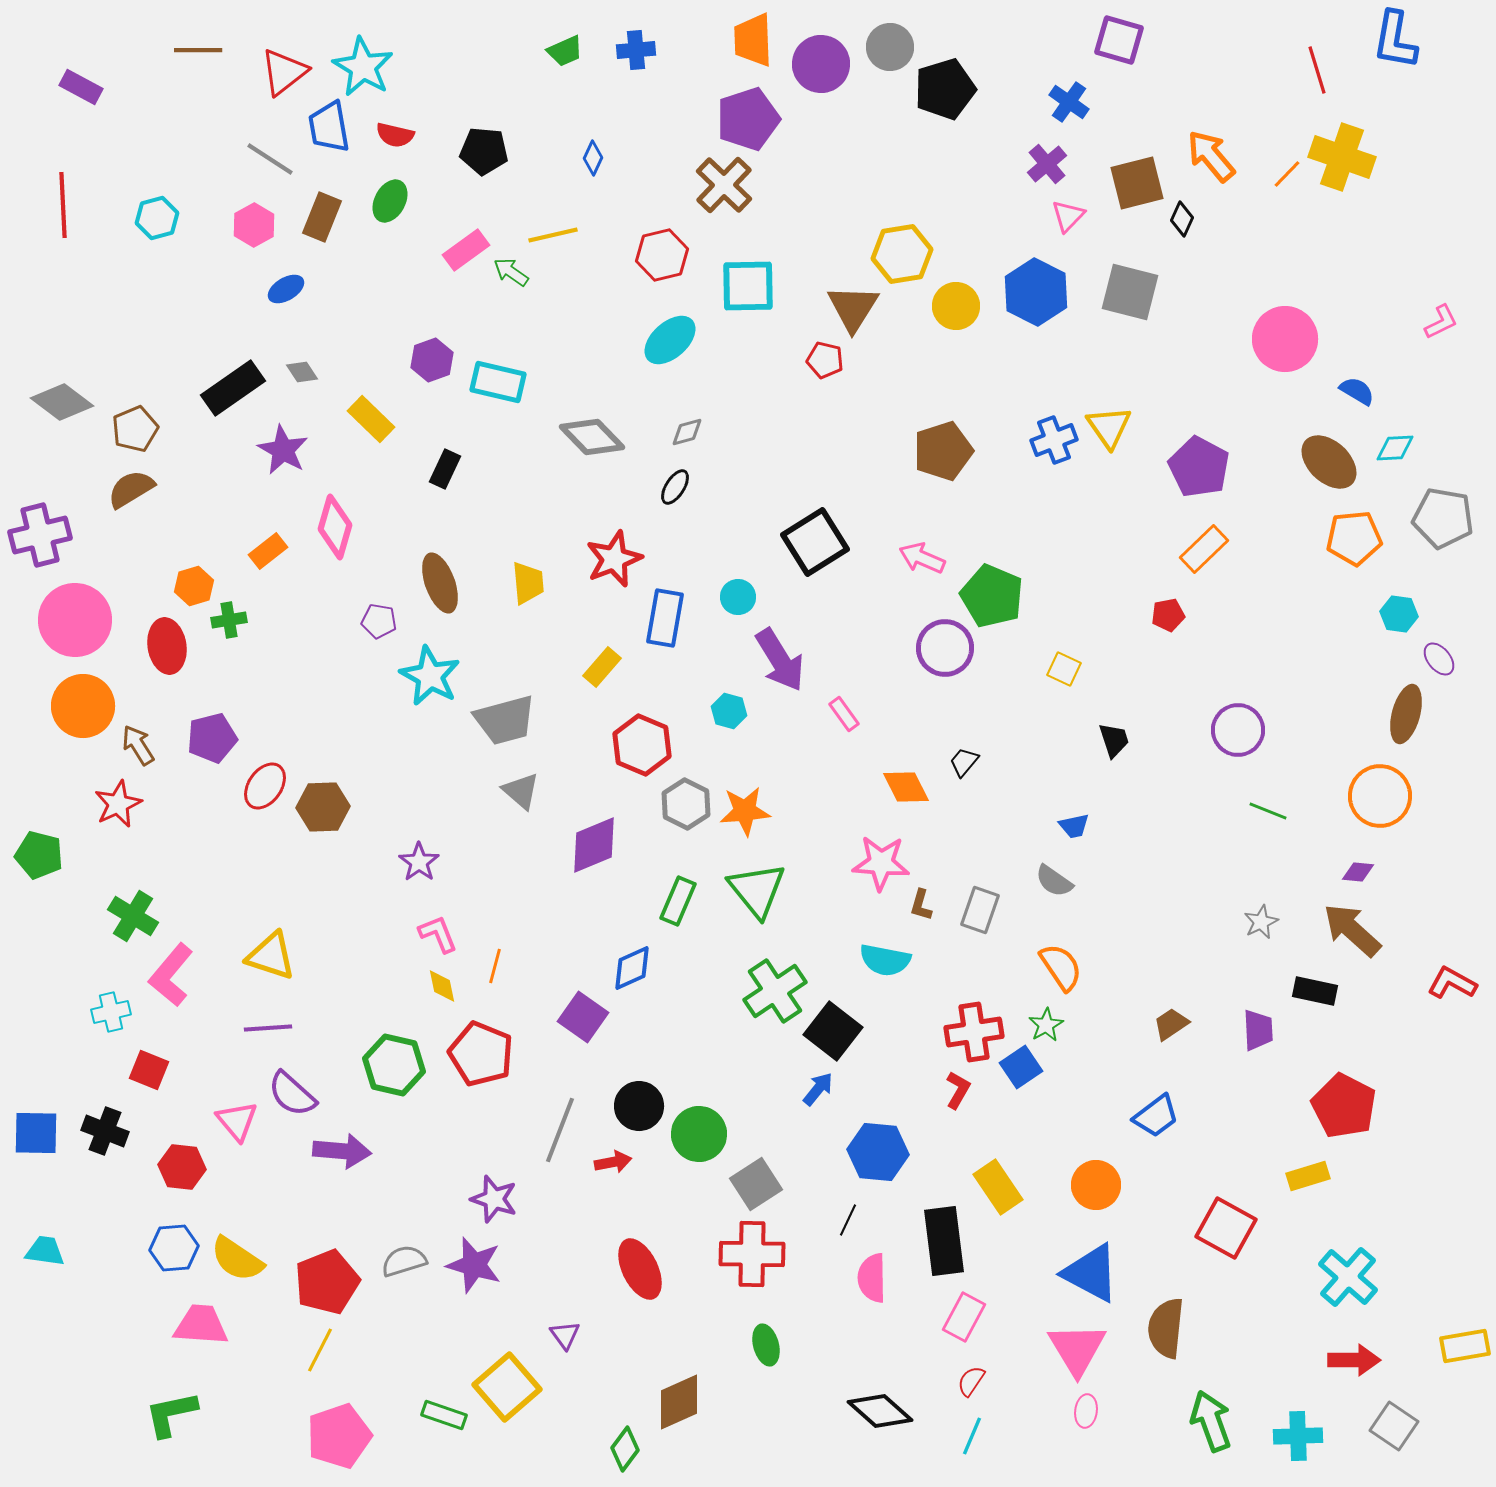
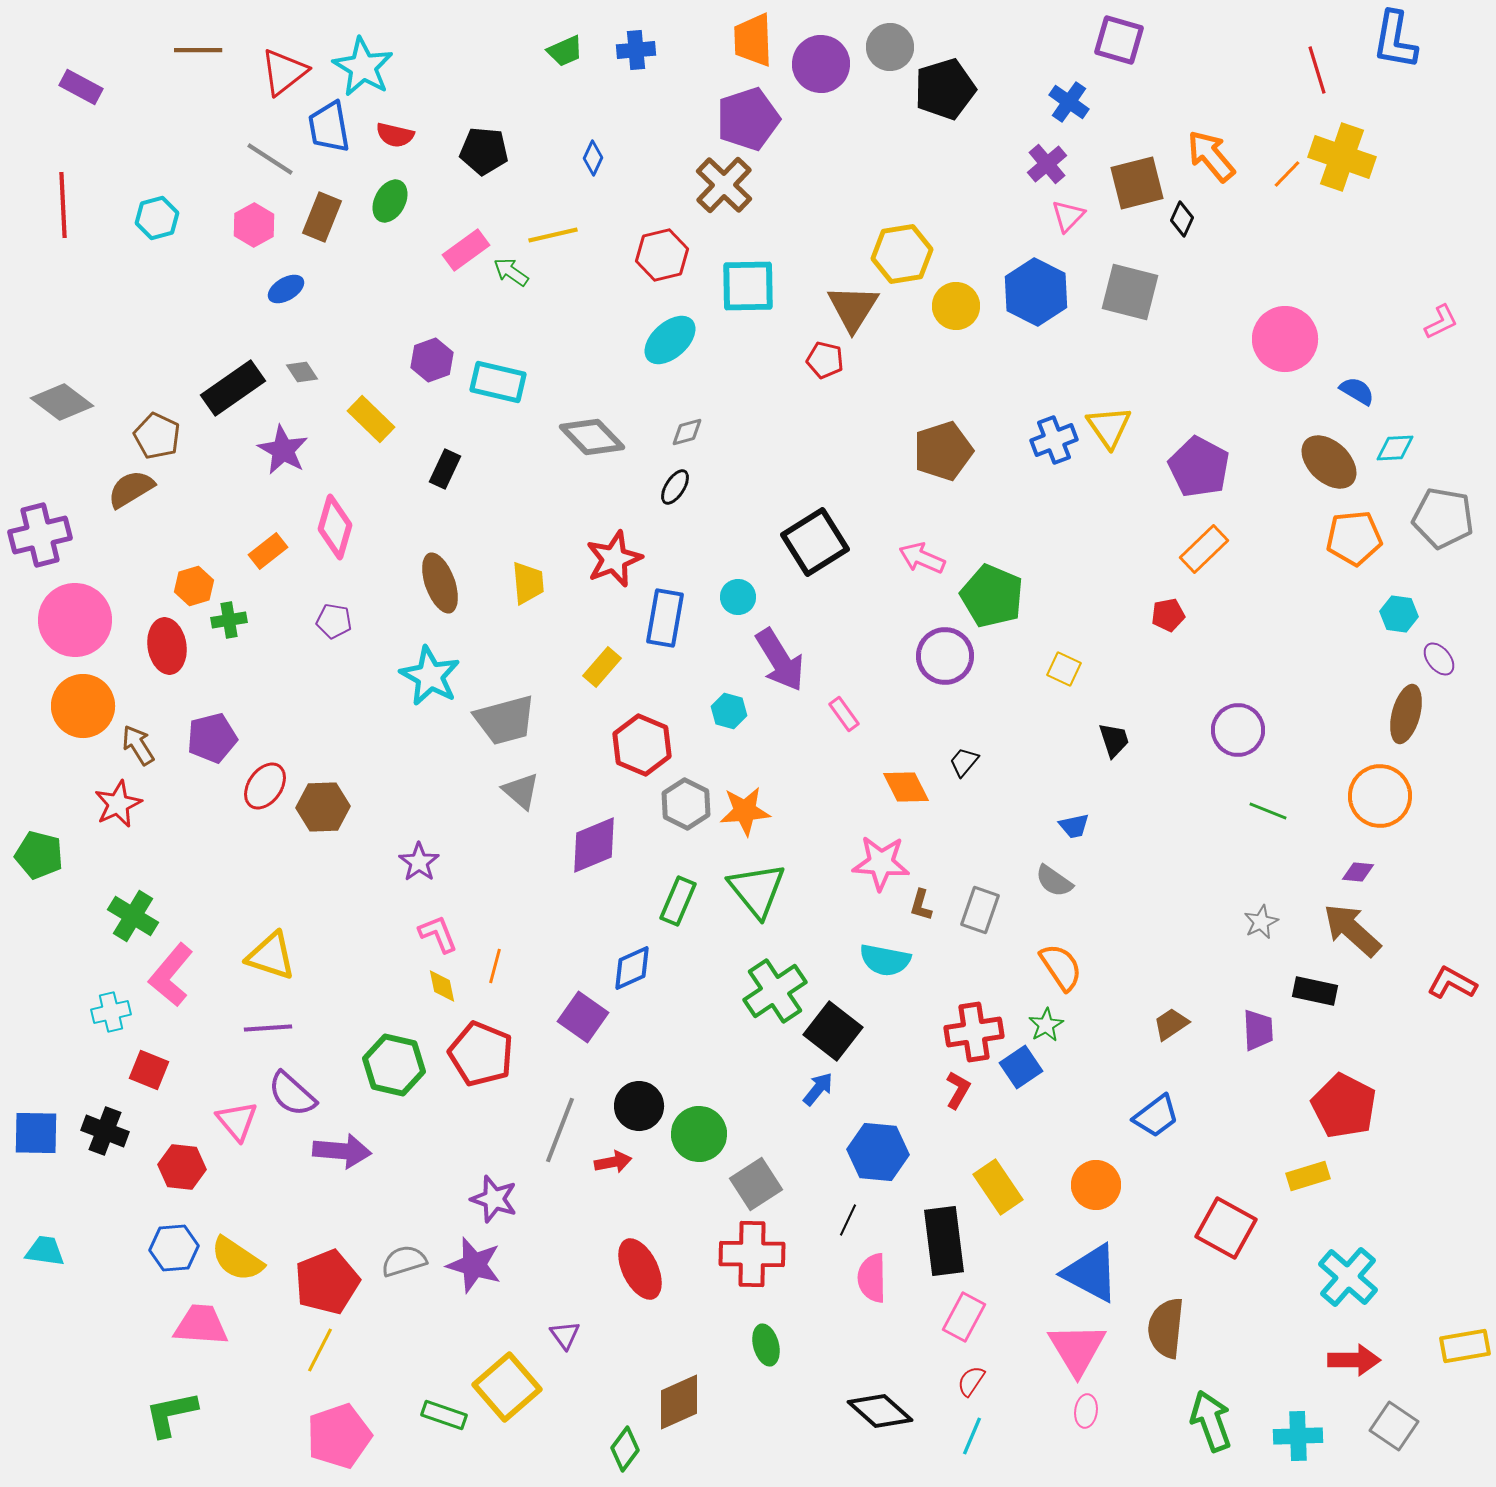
brown pentagon at (135, 429): moved 22 px right, 7 px down; rotated 24 degrees counterclockwise
purple pentagon at (379, 621): moved 45 px left
purple circle at (945, 648): moved 8 px down
